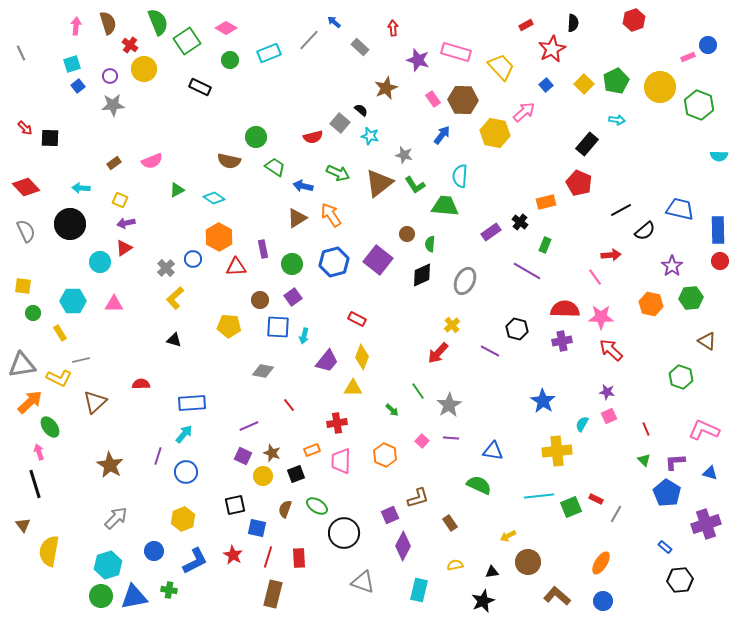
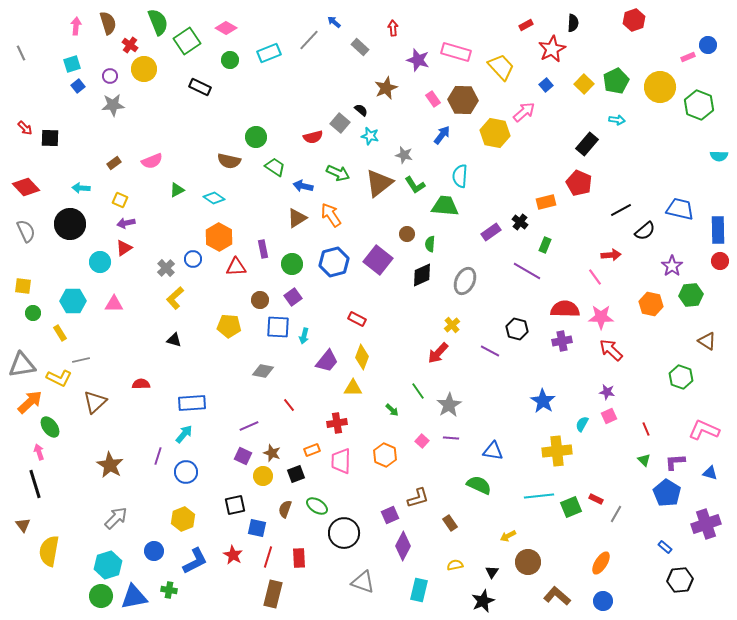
green hexagon at (691, 298): moved 3 px up
black triangle at (492, 572): rotated 48 degrees counterclockwise
